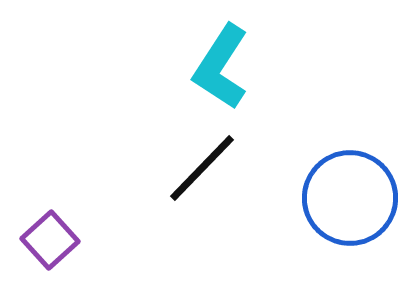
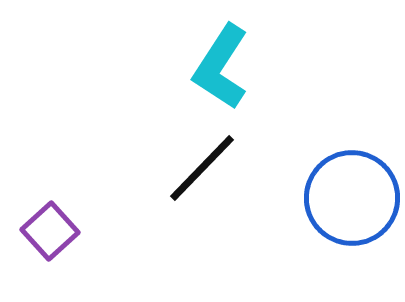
blue circle: moved 2 px right
purple square: moved 9 px up
